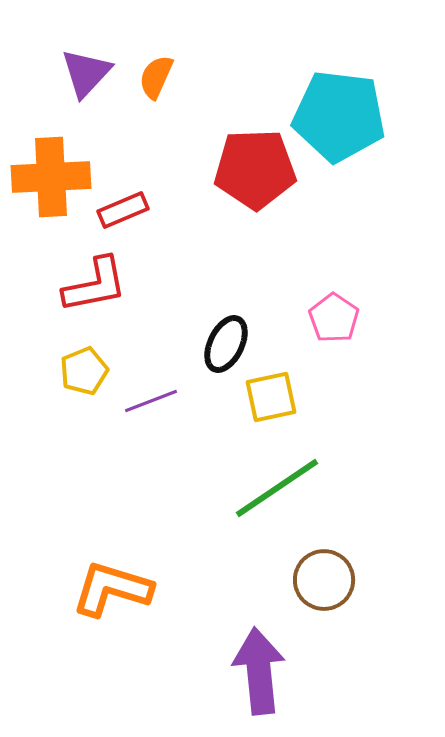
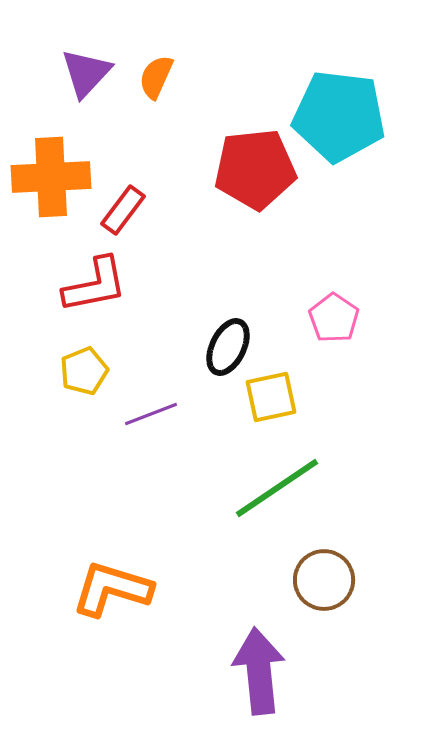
red pentagon: rotated 4 degrees counterclockwise
red rectangle: rotated 30 degrees counterclockwise
black ellipse: moved 2 px right, 3 px down
purple line: moved 13 px down
